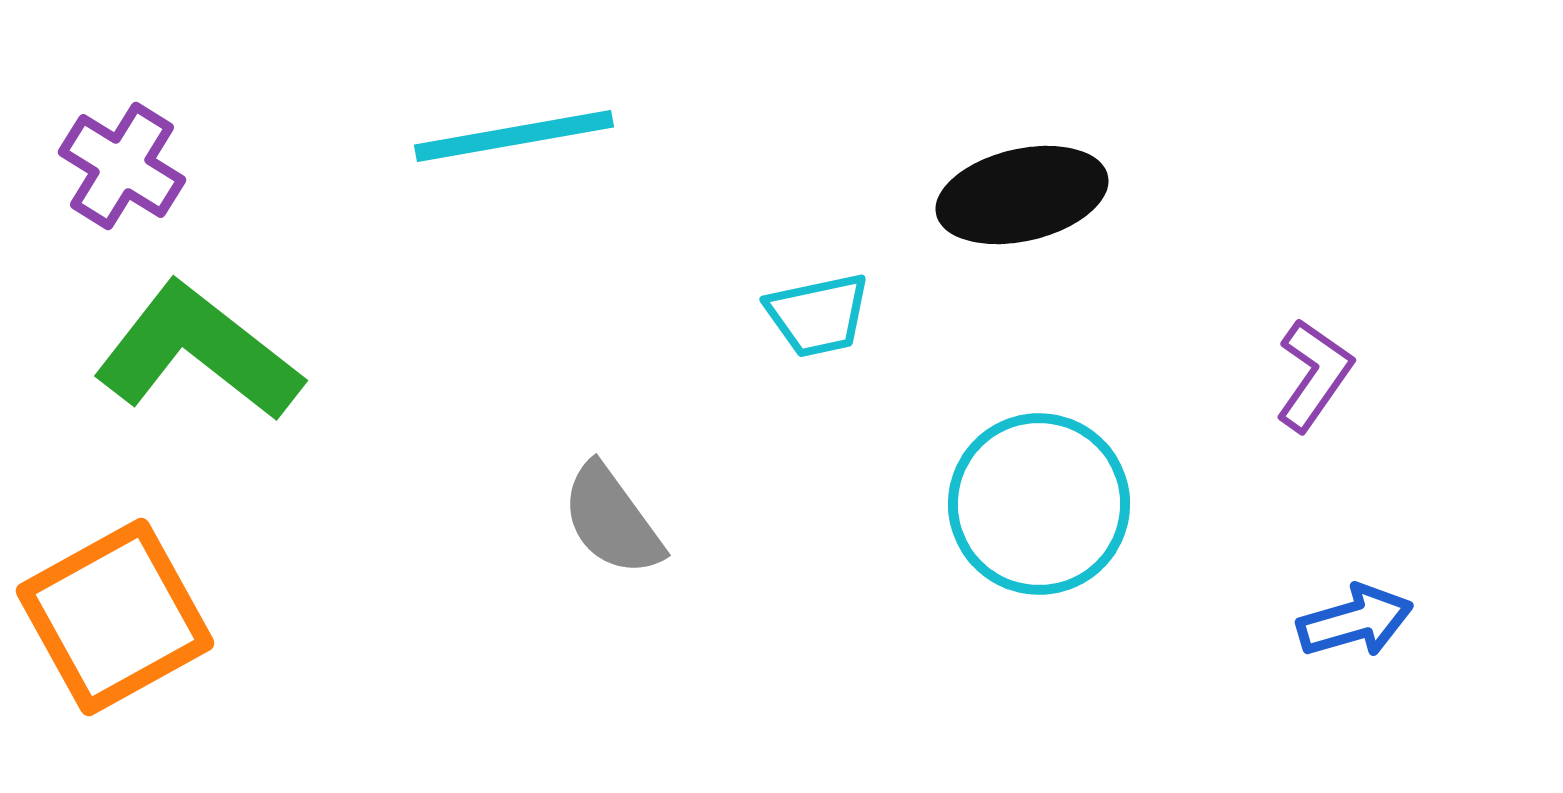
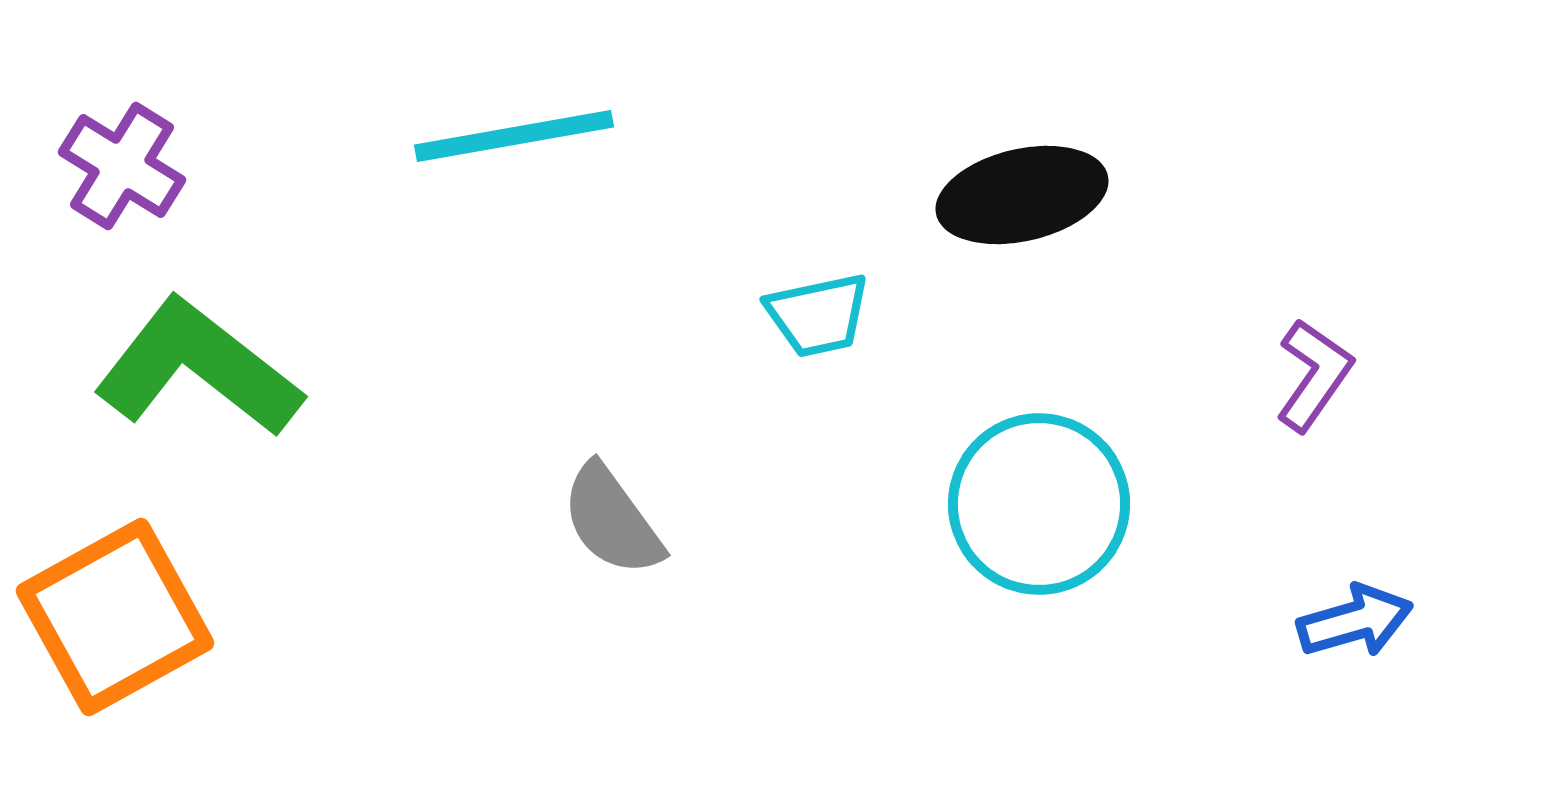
green L-shape: moved 16 px down
